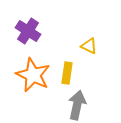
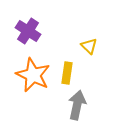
yellow triangle: rotated 18 degrees clockwise
